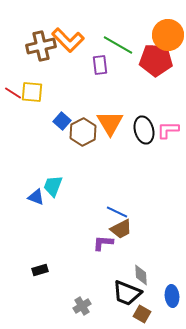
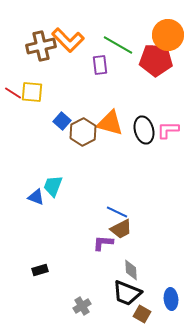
orange triangle: rotated 44 degrees counterclockwise
gray diamond: moved 10 px left, 5 px up
blue ellipse: moved 1 px left, 3 px down
